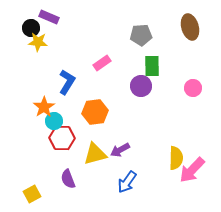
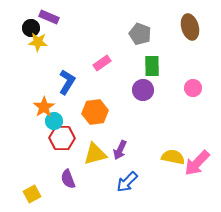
gray pentagon: moved 1 px left, 1 px up; rotated 25 degrees clockwise
purple circle: moved 2 px right, 4 px down
purple arrow: rotated 36 degrees counterclockwise
yellow semicircle: moved 3 px left, 1 px up; rotated 80 degrees counterclockwise
pink arrow: moved 5 px right, 7 px up
blue arrow: rotated 10 degrees clockwise
